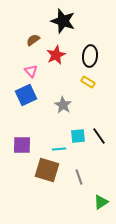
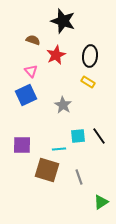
brown semicircle: rotated 56 degrees clockwise
